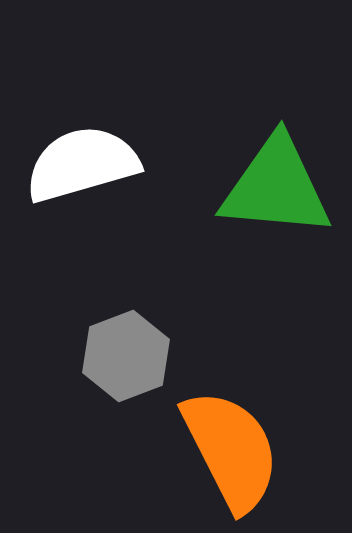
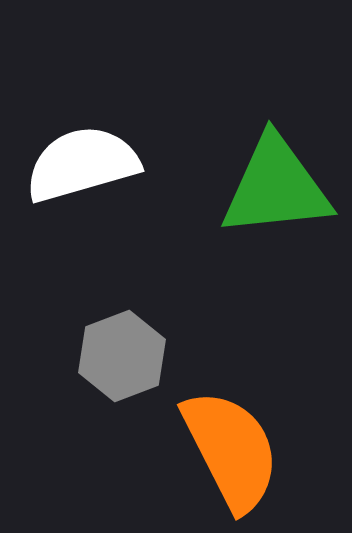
green triangle: rotated 11 degrees counterclockwise
gray hexagon: moved 4 px left
